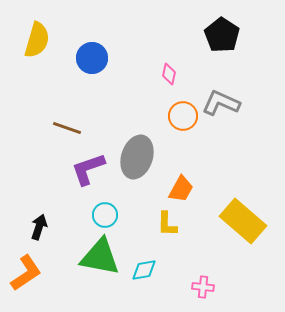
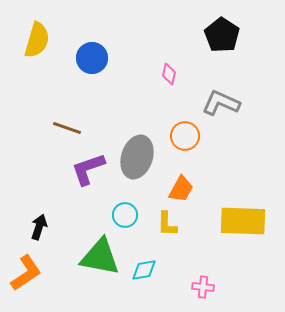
orange circle: moved 2 px right, 20 px down
cyan circle: moved 20 px right
yellow rectangle: rotated 39 degrees counterclockwise
